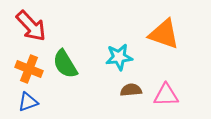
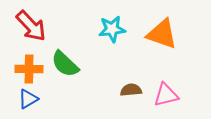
orange triangle: moved 2 px left
cyan star: moved 7 px left, 28 px up
green semicircle: rotated 16 degrees counterclockwise
orange cross: rotated 20 degrees counterclockwise
pink triangle: rotated 12 degrees counterclockwise
blue triangle: moved 3 px up; rotated 10 degrees counterclockwise
